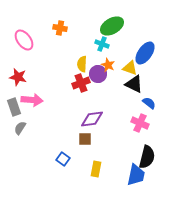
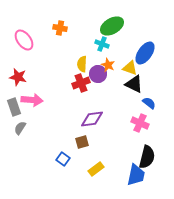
brown square: moved 3 px left, 3 px down; rotated 16 degrees counterclockwise
yellow rectangle: rotated 42 degrees clockwise
